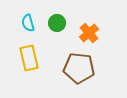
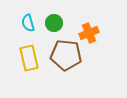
green circle: moved 3 px left
orange cross: rotated 18 degrees clockwise
brown pentagon: moved 13 px left, 13 px up
